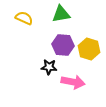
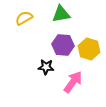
yellow semicircle: rotated 54 degrees counterclockwise
black star: moved 3 px left
pink arrow: rotated 65 degrees counterclockwise
